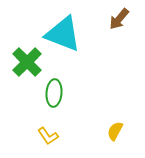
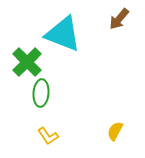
green ellipse: moved 13 px left
